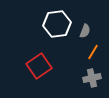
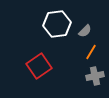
gray semicircle: rotated 24 degrees clockwise
orange line: moved 2 px left
gray cross: moved 3 px right, 2 px up
